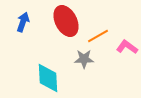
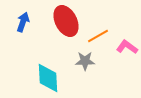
gray star: moved 1 px right, 2 px down
